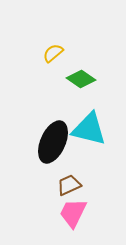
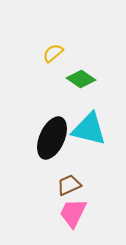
black ellipse: moved 1 px left, 4 px up
